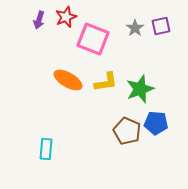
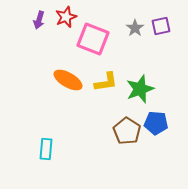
brown pentagon: rotated 8 degrees clockwise
